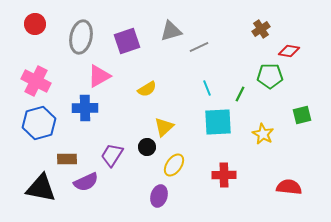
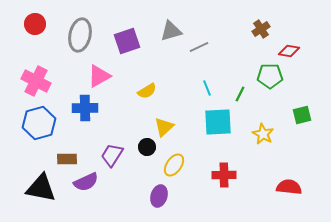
gray ellipse: moved 1 px left, 2 px up
yellow semicircle: moved 2 px down
